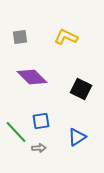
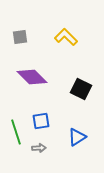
yellow L-shape: rotated 20 degrees clockwise
green line: rotated 25 degrees clockwise
